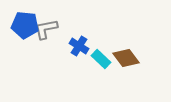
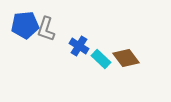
blue pentagon: rotated 12 degrees counterclockwise
gray L-shape: rotated 60 degrees counterclockwise
